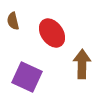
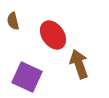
red ellipse: moved 1 px right, 2 px down
brown arrow: moved 3 px left; rotated 20 degrees counterclockwise
